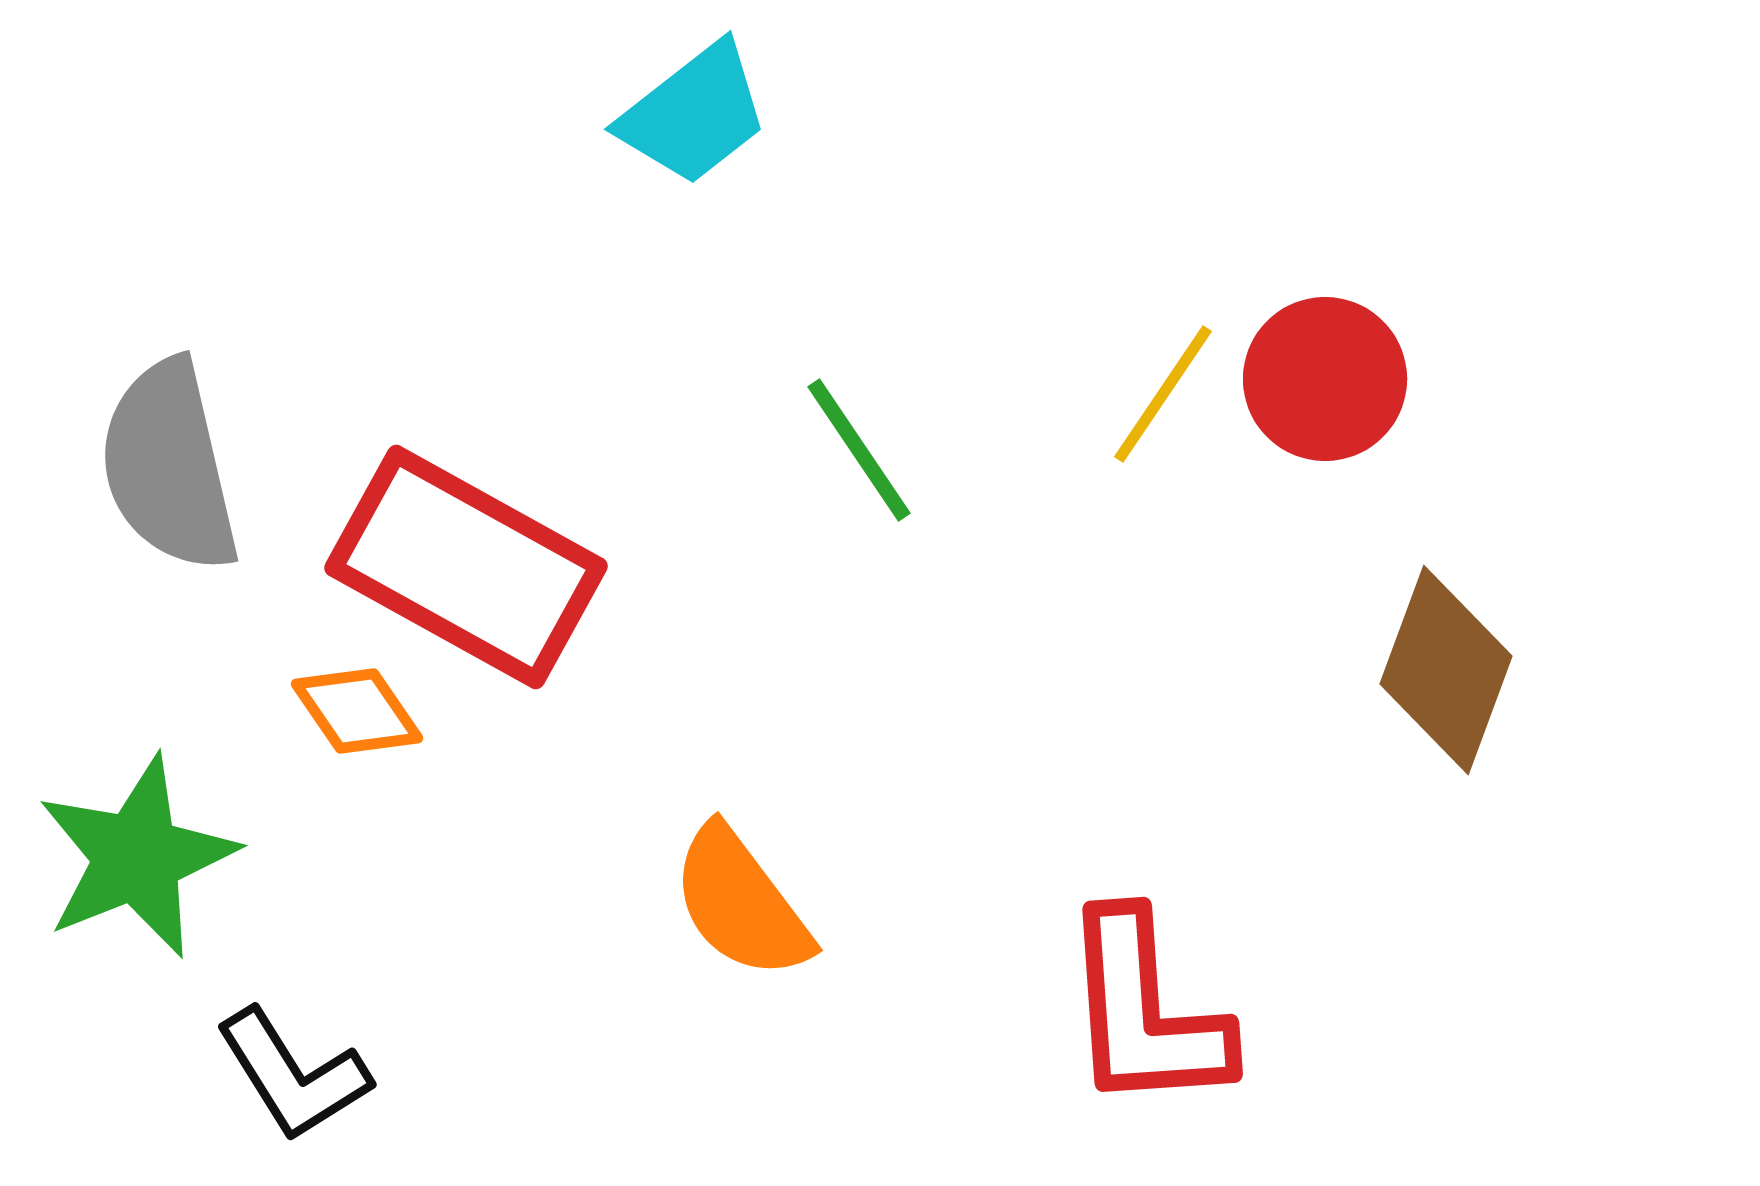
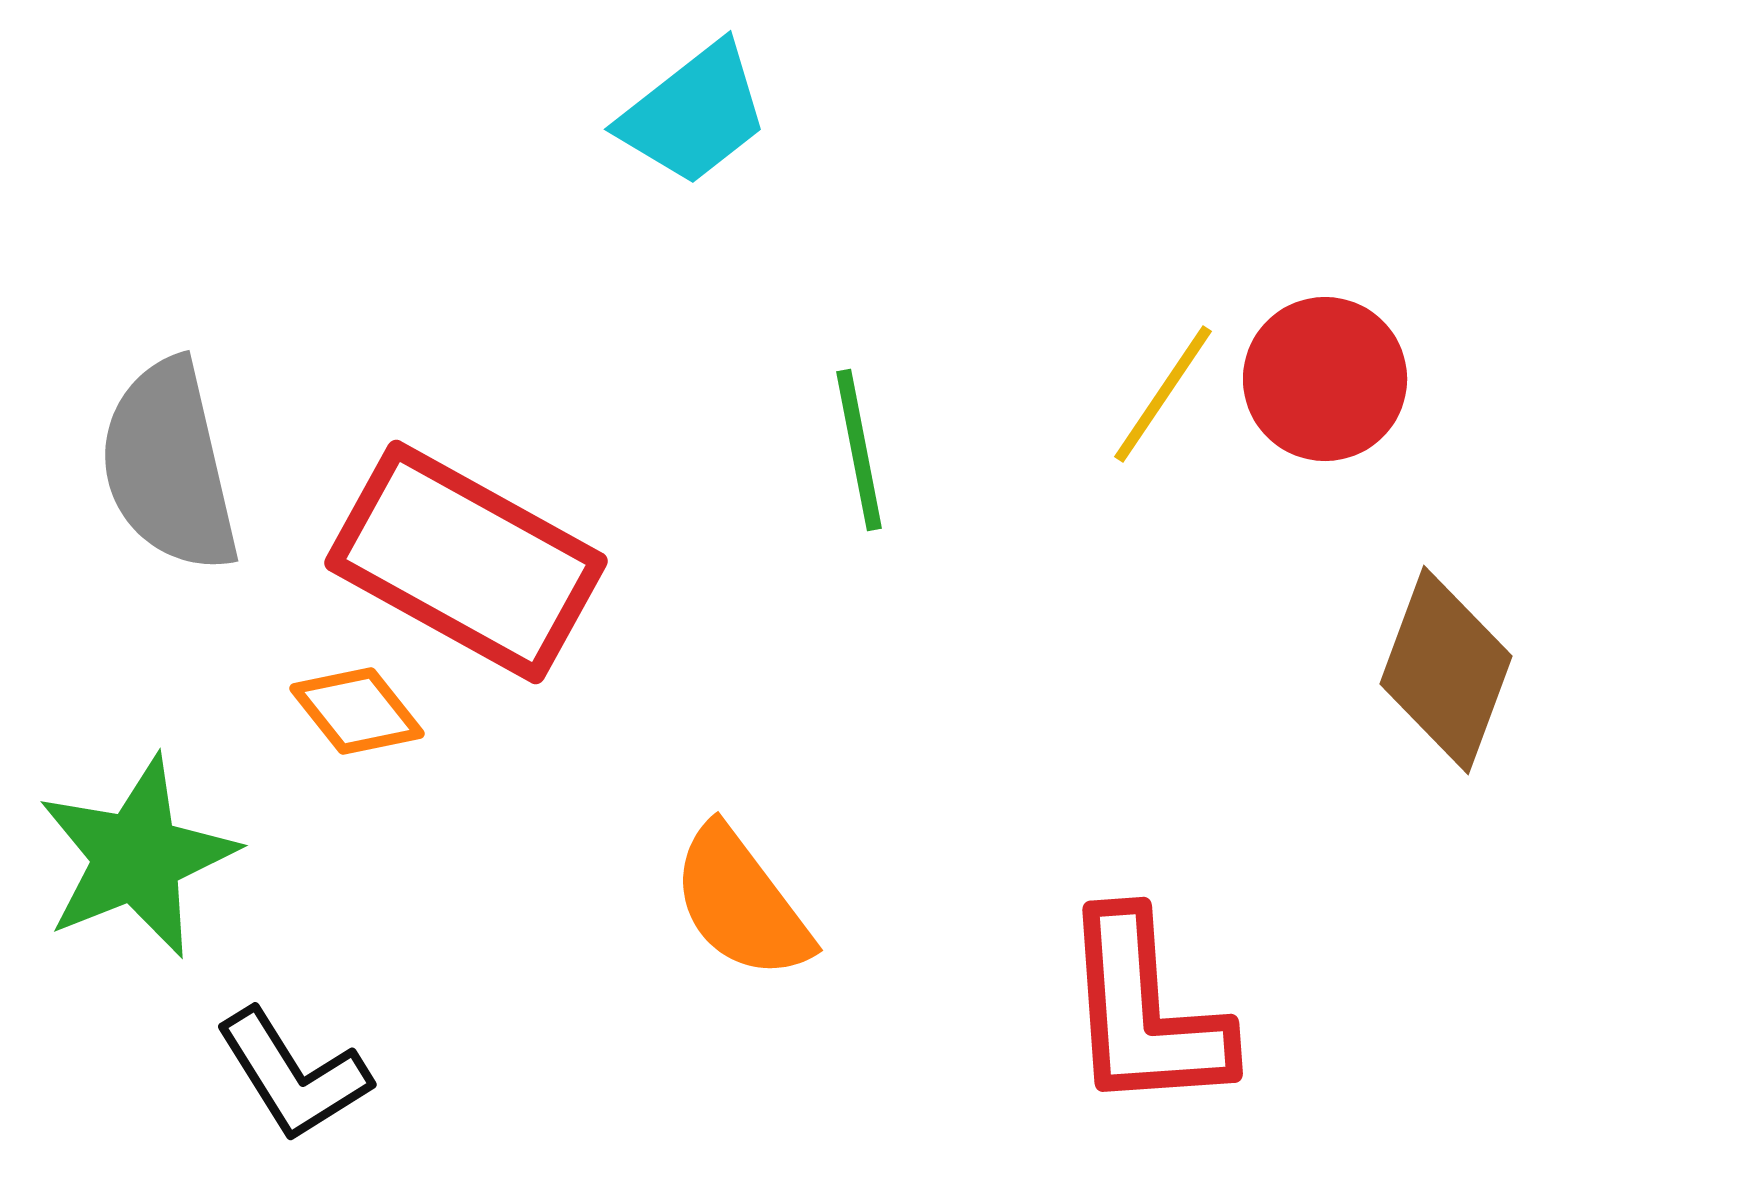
green line: rotated 23 degrees clockwise
red rectangle: moved 5 px up
orange diamond: rotated 4 degrees counterclockwise
